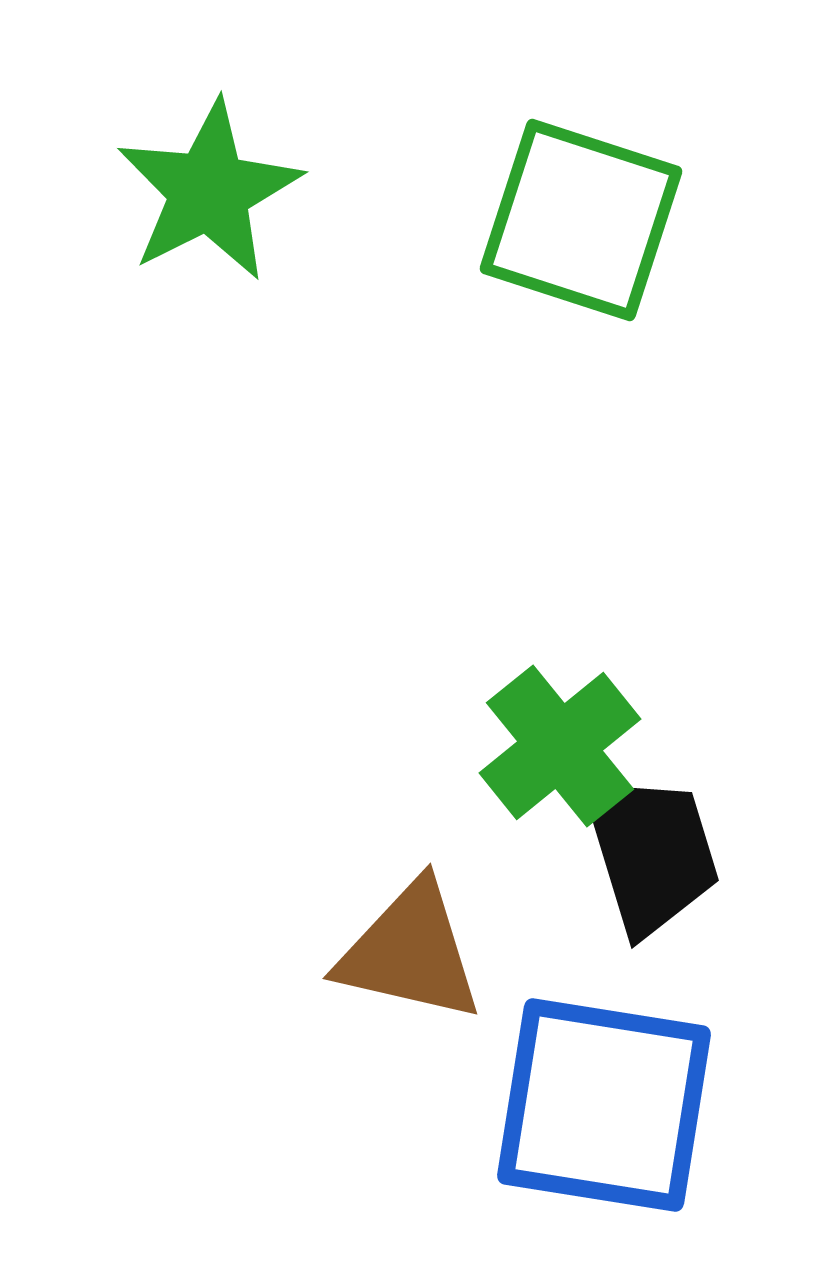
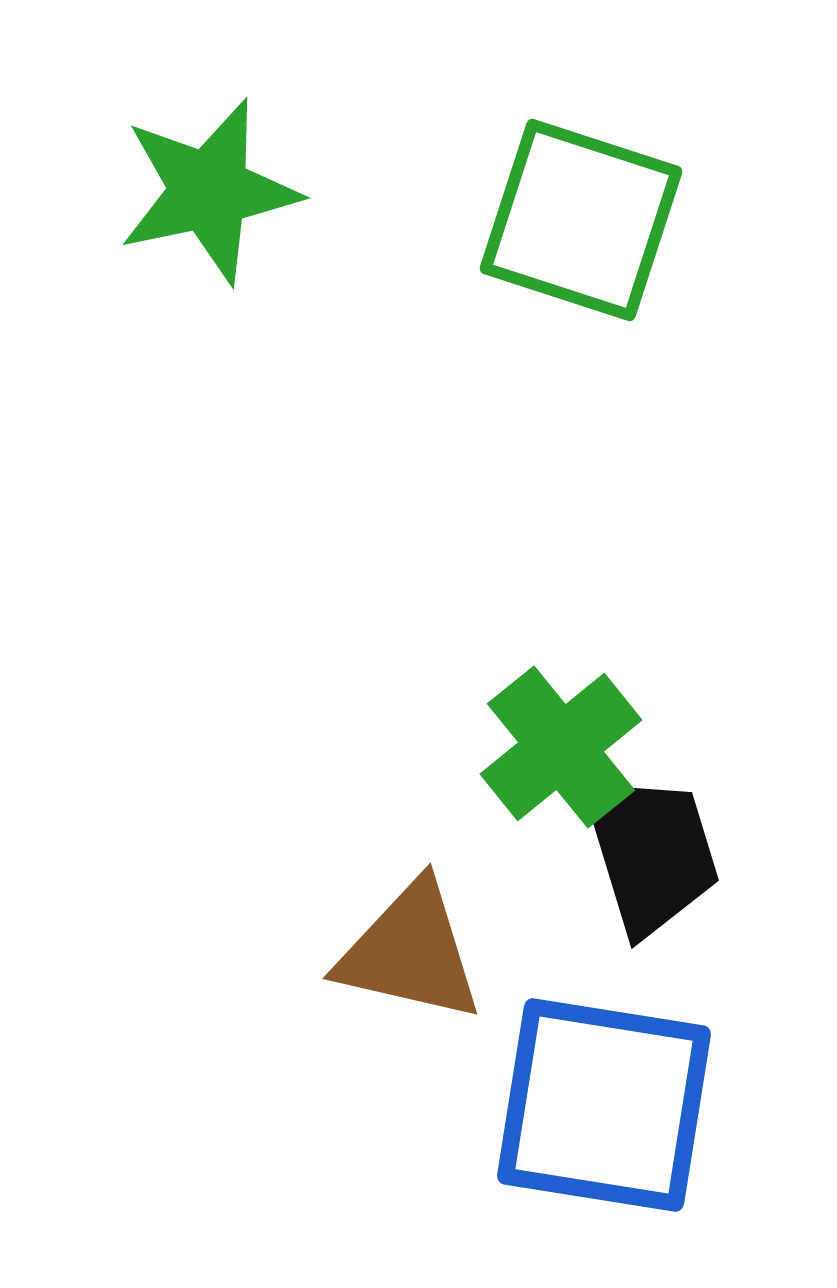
green star: rotated 15 degrees clockwise
green cross: moved 1 px right, 1 px down
